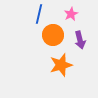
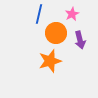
pink star: moved 1 px right
orange circle: moved 3 px right, 2 px up
orange star: moved 11 px left, 4 px up
